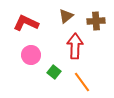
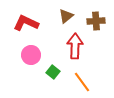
green square: moved 1 px left
